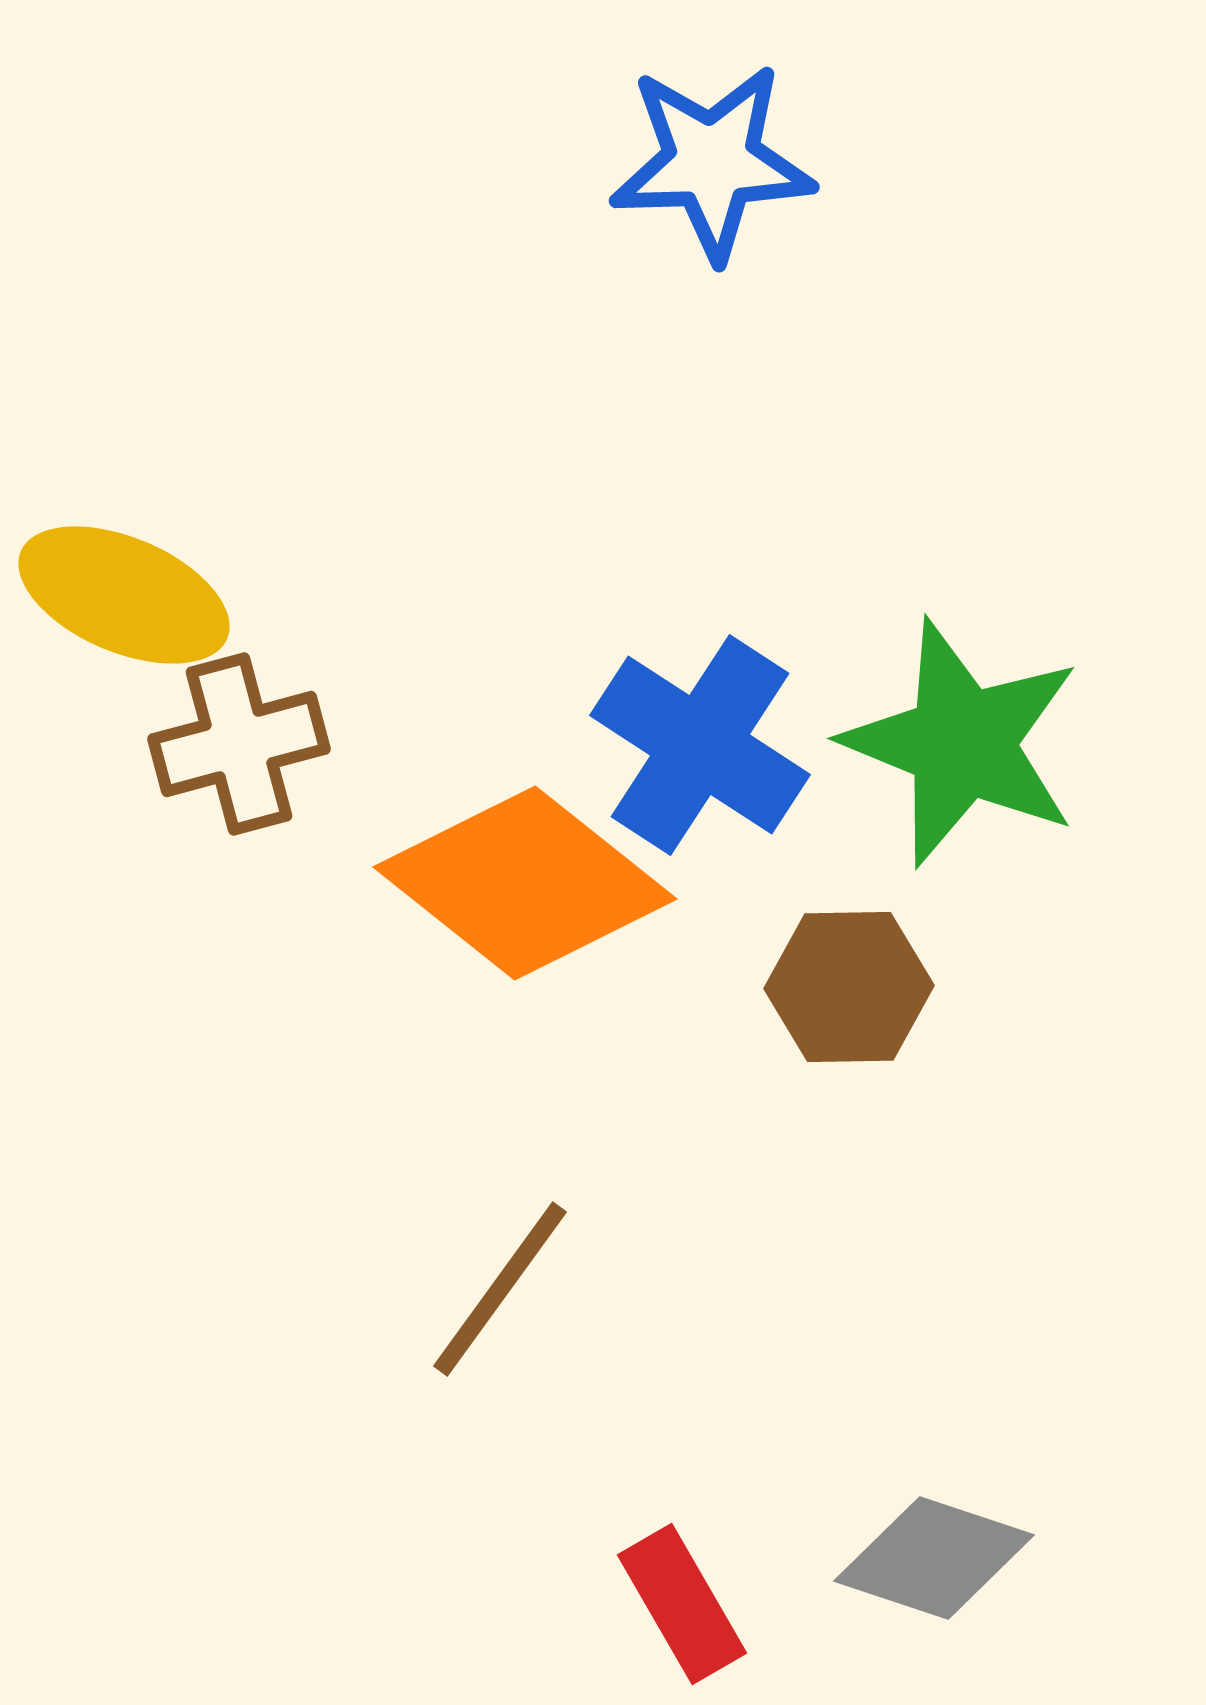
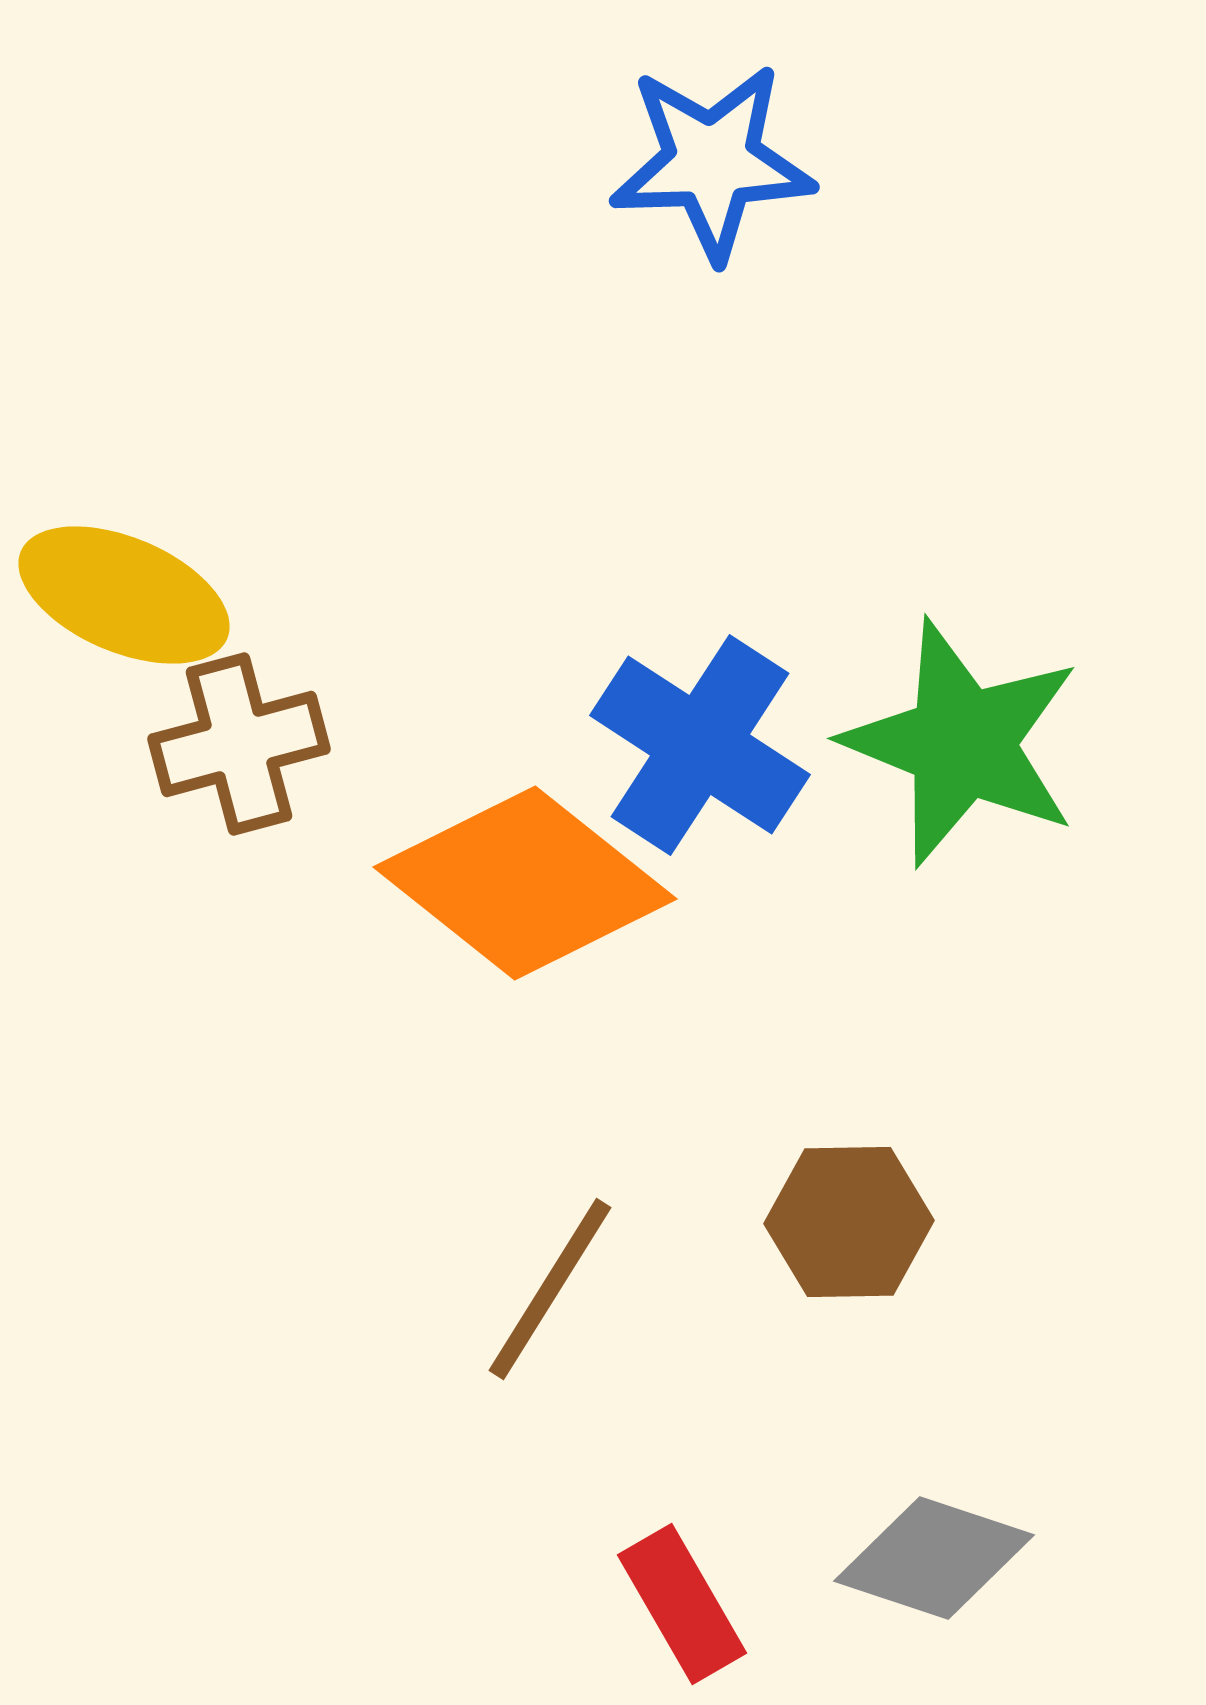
brown hexagon: moved 235 px down
brown line: moved 50 px right; rotated 4 degrees counterclockwise
